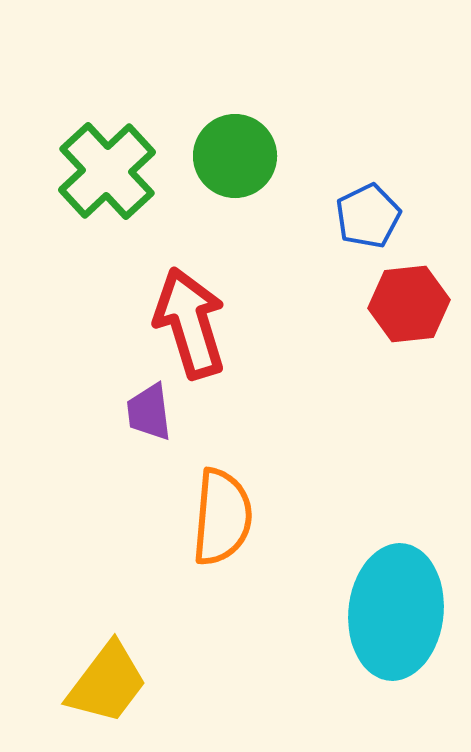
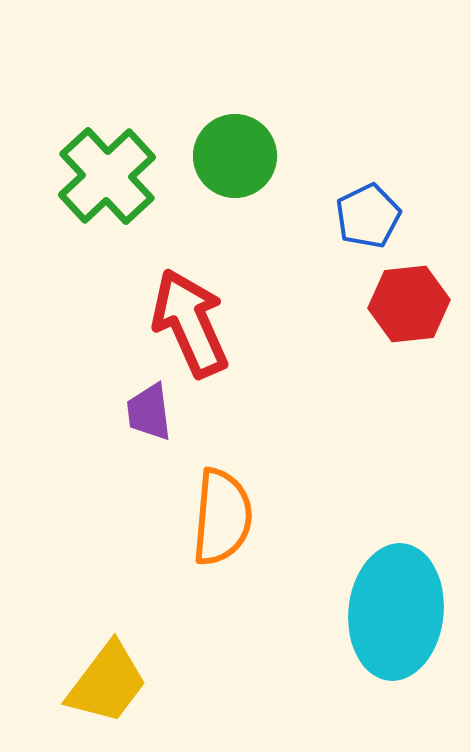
green cross: moved 5 px down
red arrow: rotated 7 degrees counterclockwise
